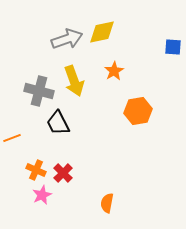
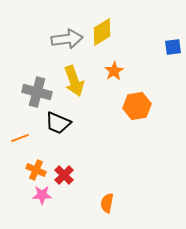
yellow diamond: rotated 20 degrees counterclockwise
gray arrow: rotated 12 degrees clockwise
blue square: rotated 12 degrees counterclockwise
gray cross: moved 2 px left, 1 px down
orange hexagon: moved 1 px left, 5 px up
black trapezoid: rotated 40 degrees counterclockwise
orange line: moved 8 px right
red cross: moved 1 px right, 2 px down
pink star: rotated 24 degrees clockwise
